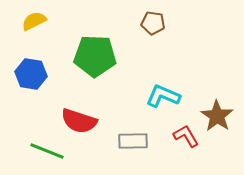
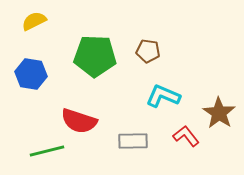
brown pentagon: moved 5 px left, 28 px down
brown star: moved 2 px right, 3 px up
red L-shape: rotated 8 degrees counterclockwise
green line: rotated 36 degrees counterclockwise
